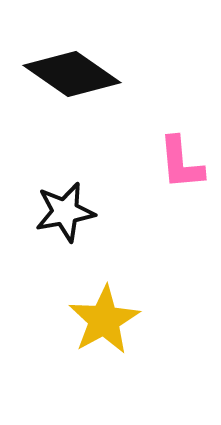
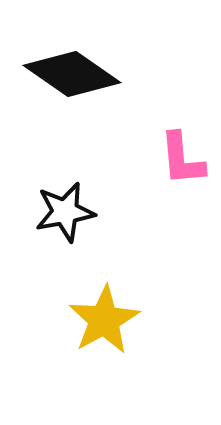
pink L-shape: moved 1 px right, 4 px up
